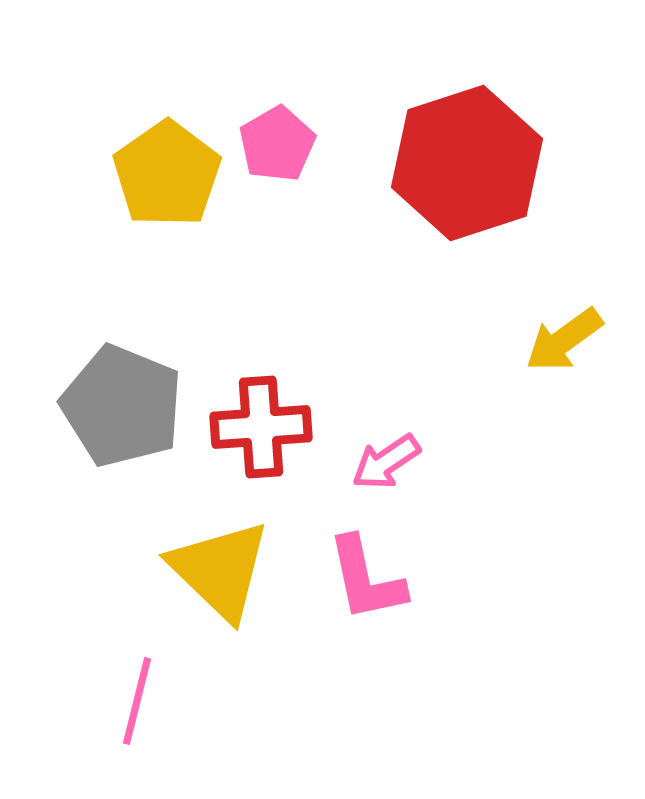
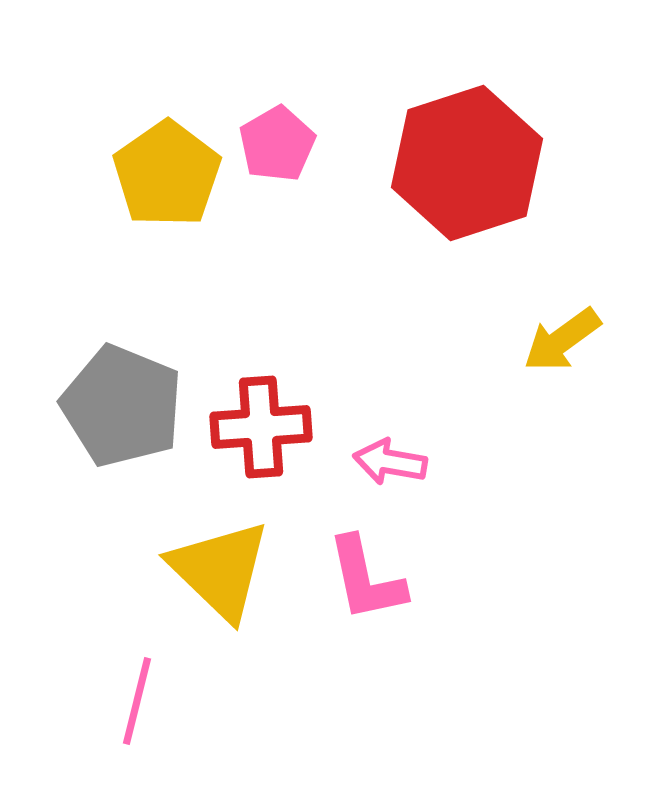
yellow arrow: moved 2 px left
pink arrow: moved 4 px right; rotated 44 degrees clockwise
